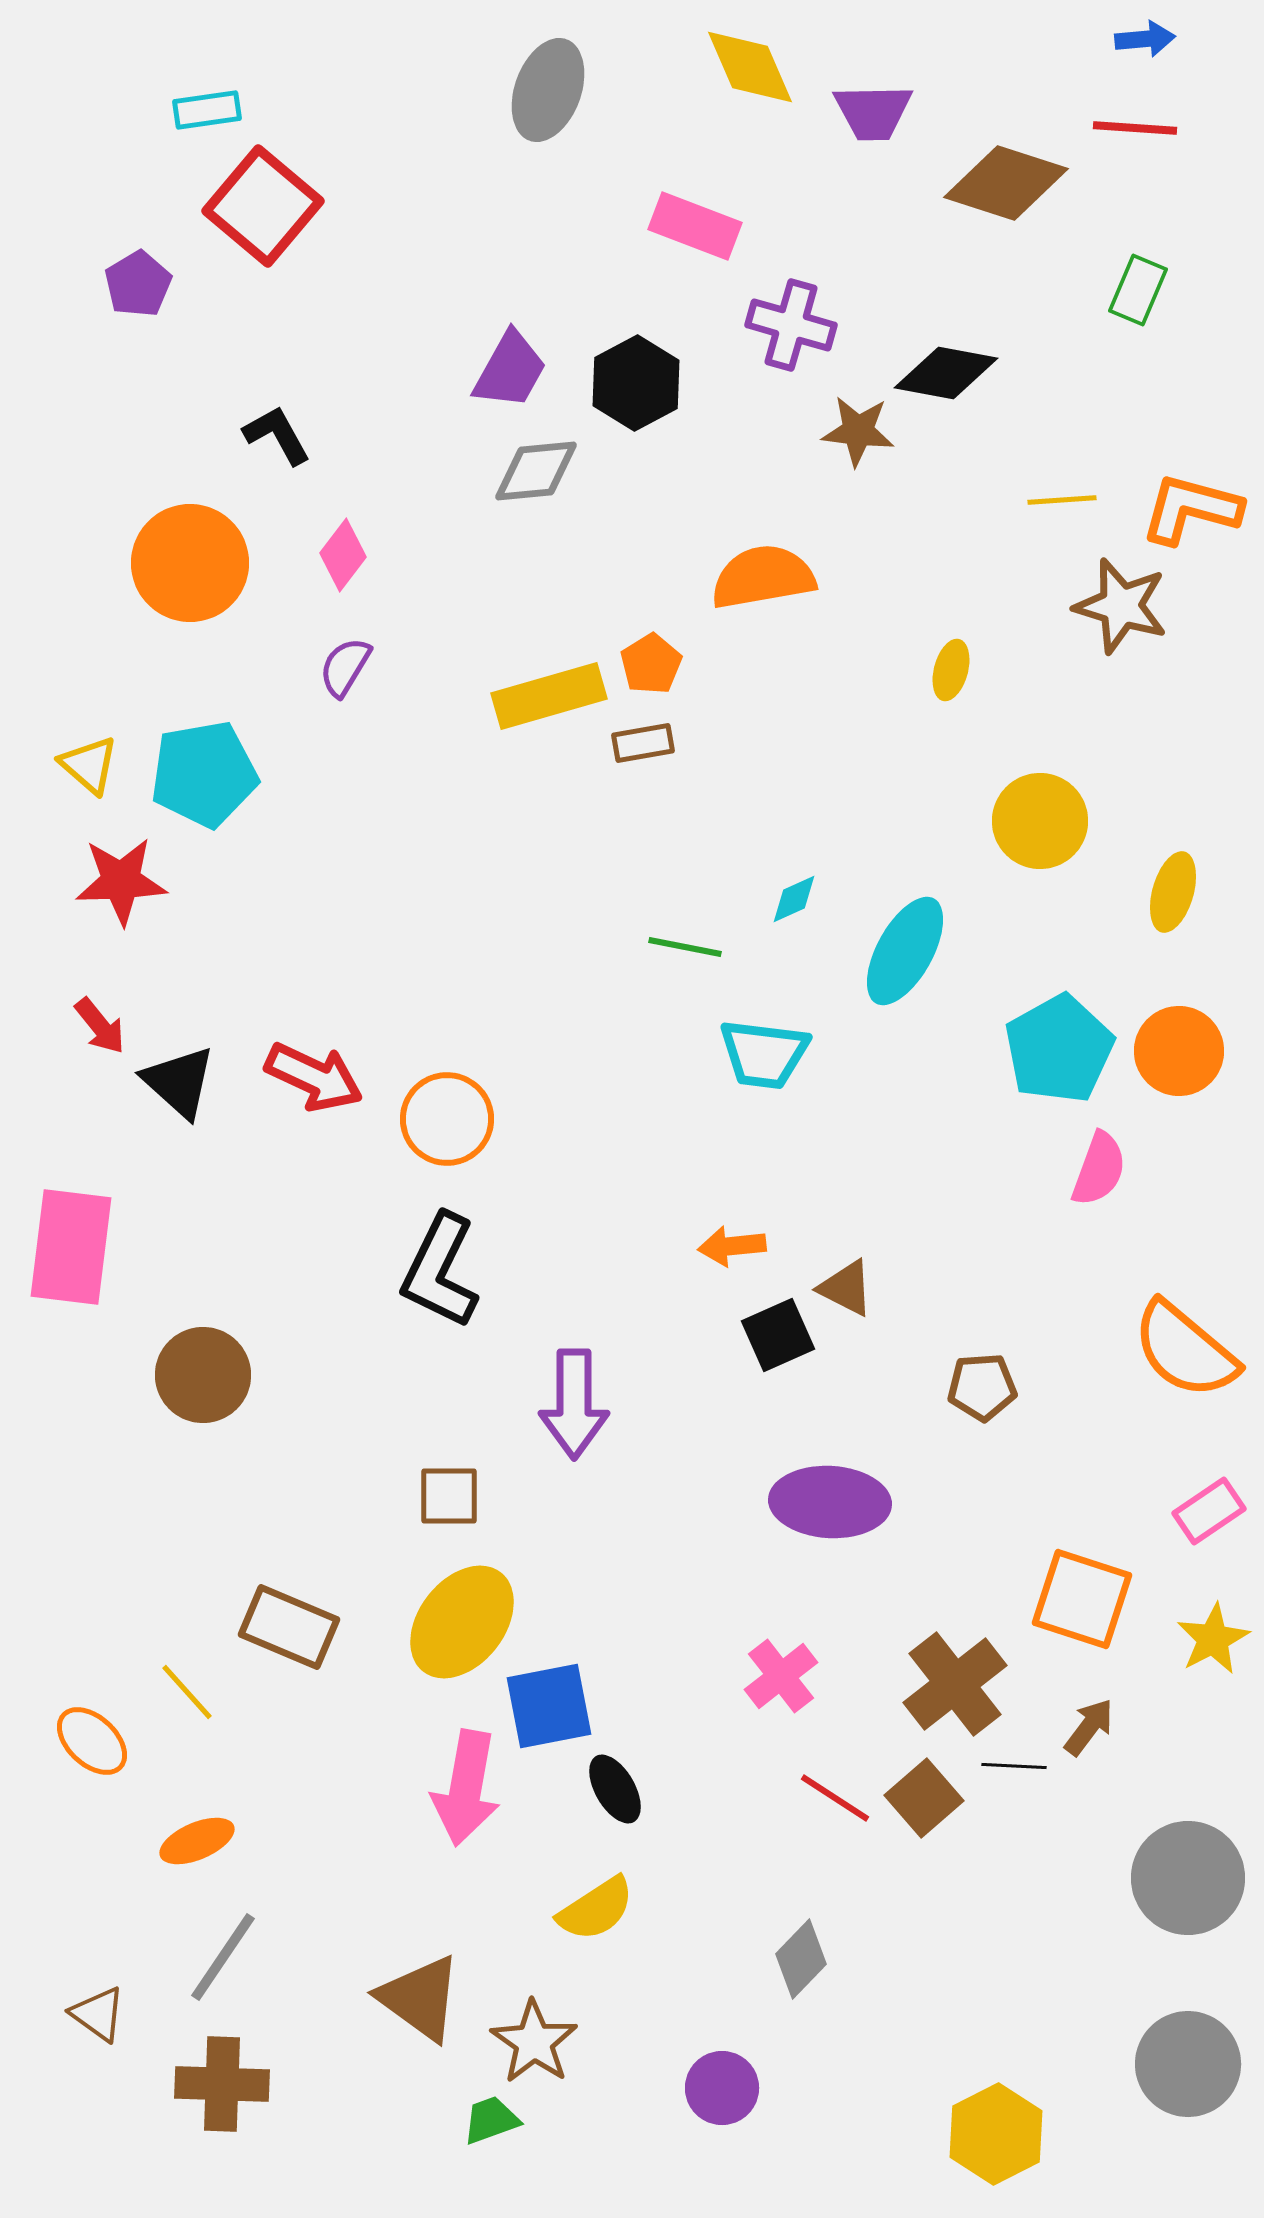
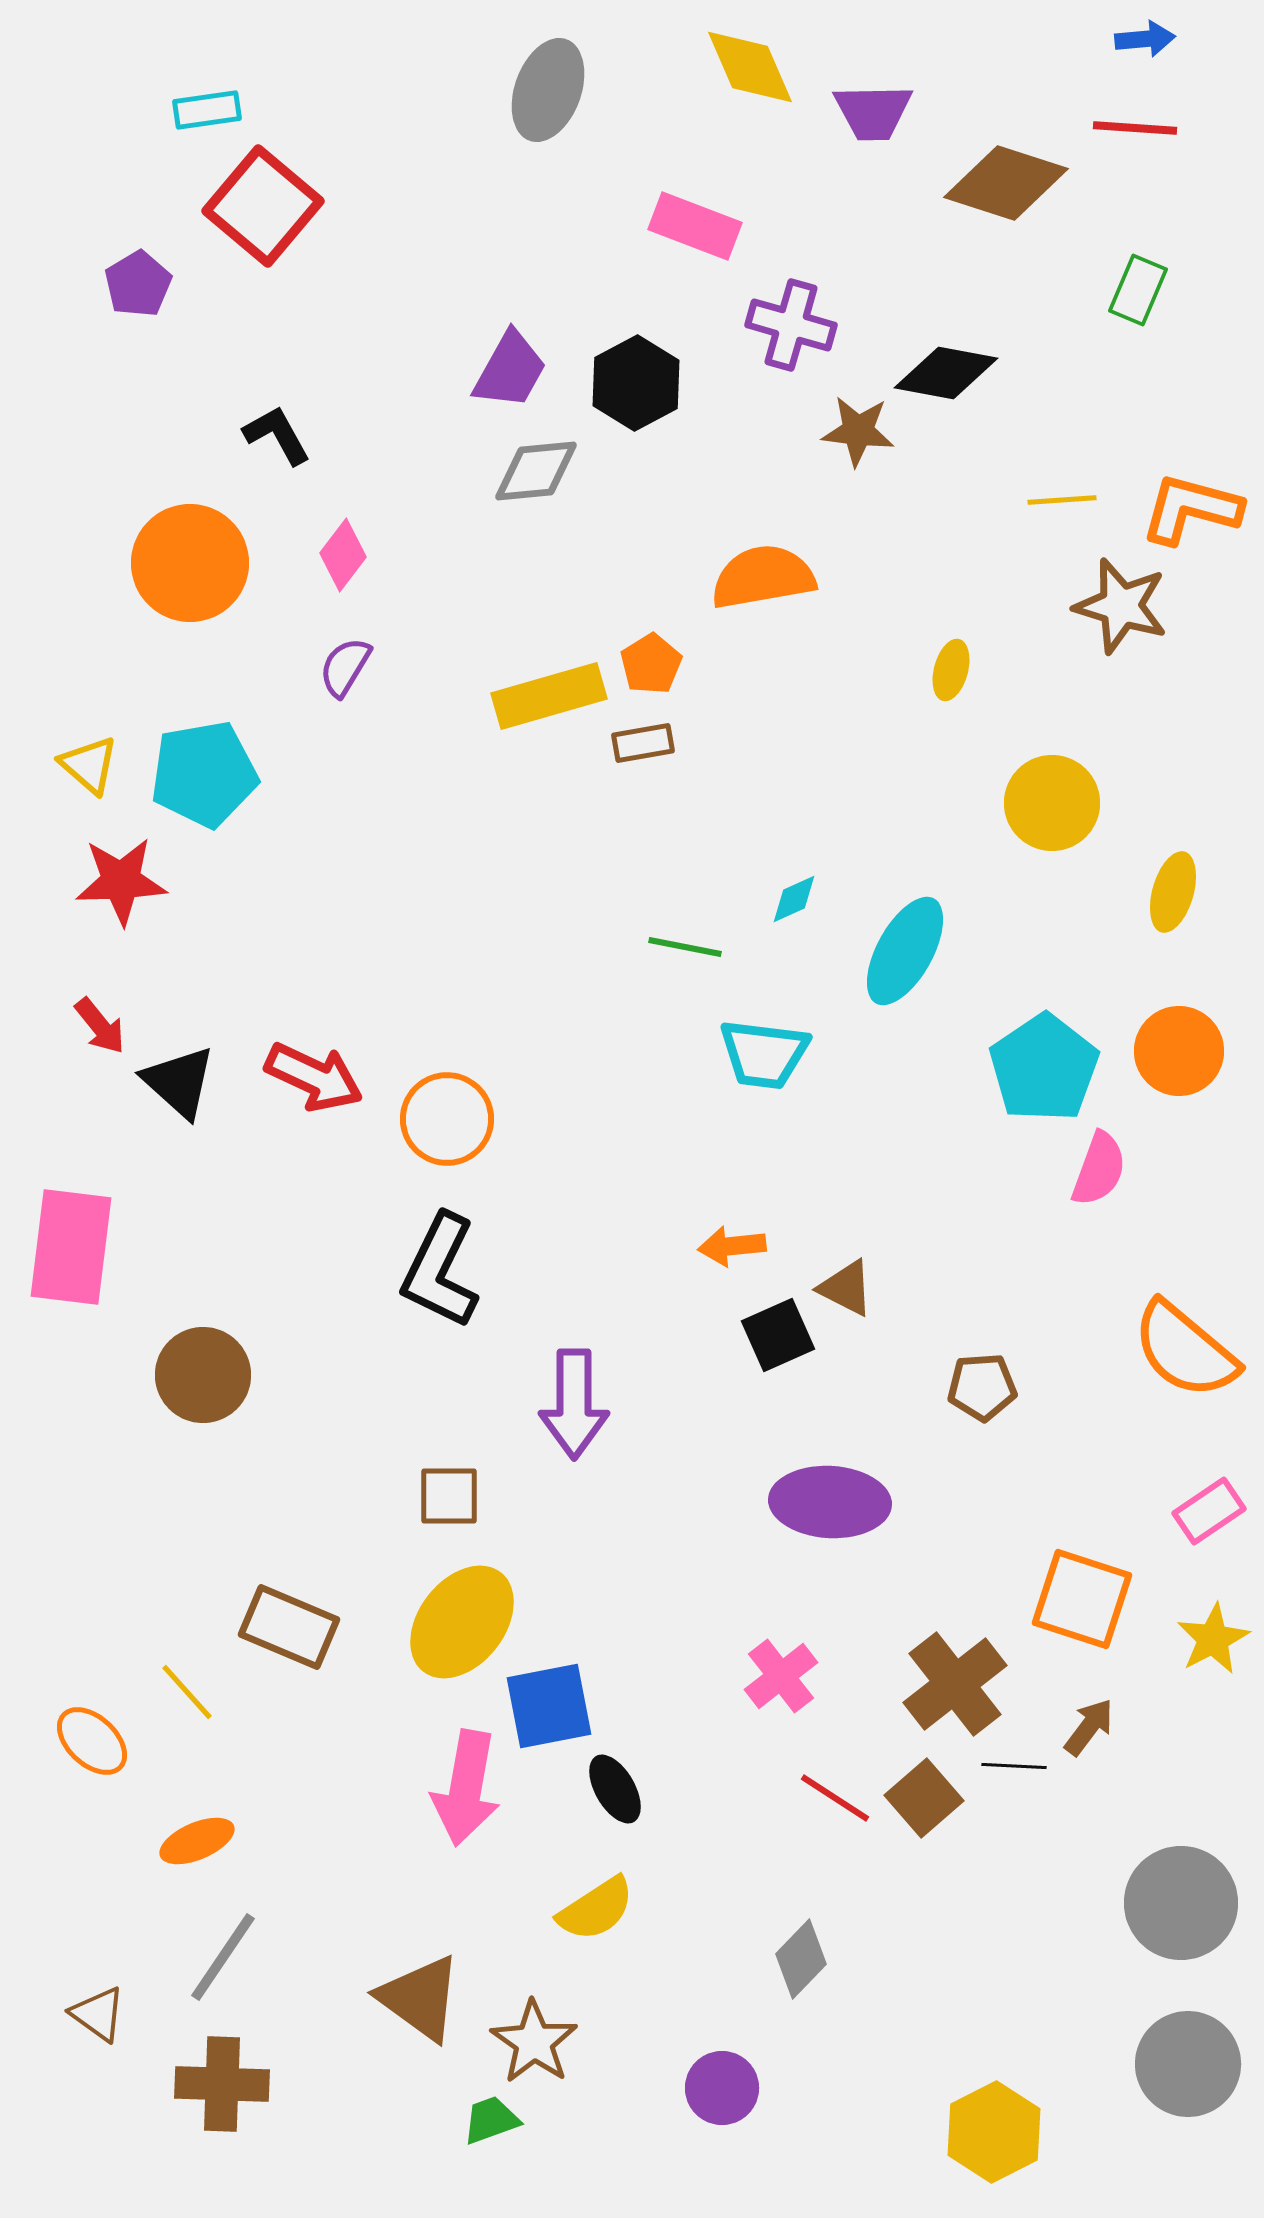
yellow circle at (1040, 821): moved 12 px right, 18 px up
cyan pentagon at (1059, 1049): moved 15 px left, 19 px down; rotated 5 degrees counterclockwise
gray circle at (1188, 1878): moved 7 px left, 25 px down
yellow hexagon at (996, 2134): moved 2 px left, 2 px up
